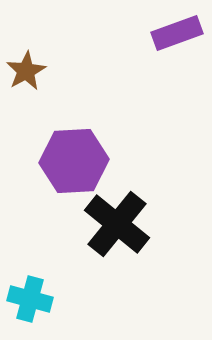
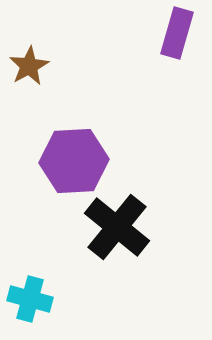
purple rectangle: rotated 54 degrees counterclockwise
brown star: moved 3 px right, 5 px up
black cross: moved 3 px down
